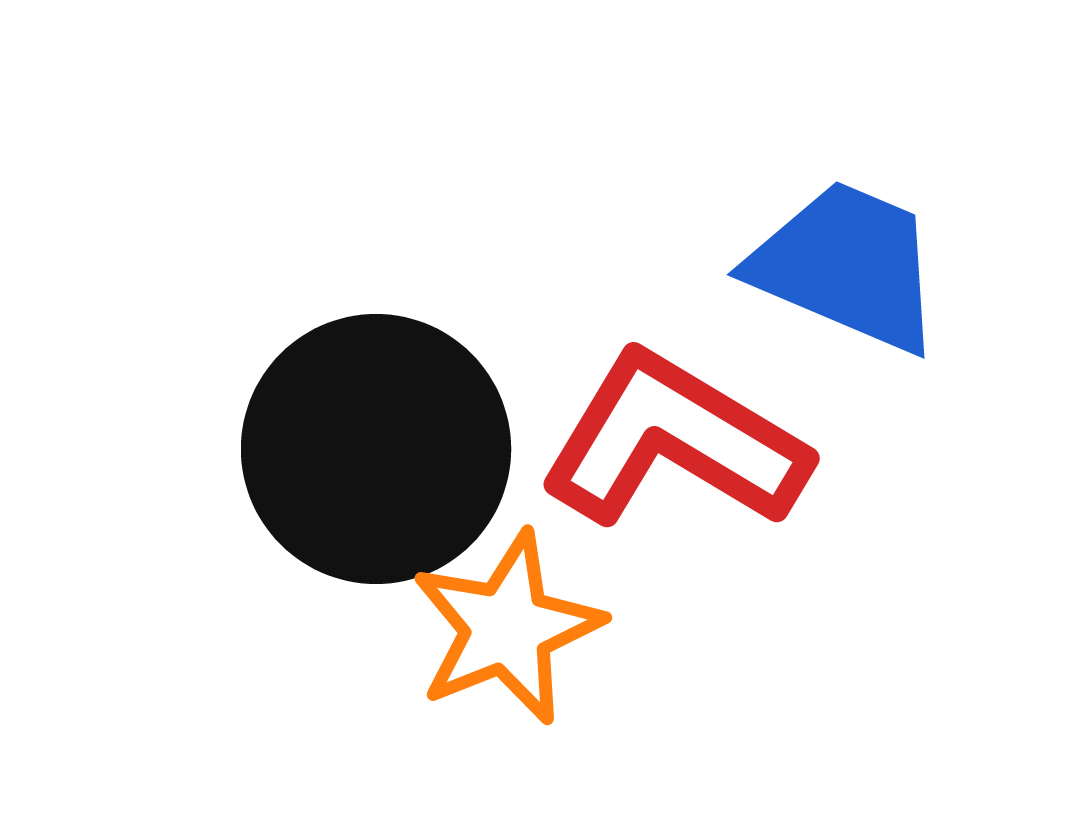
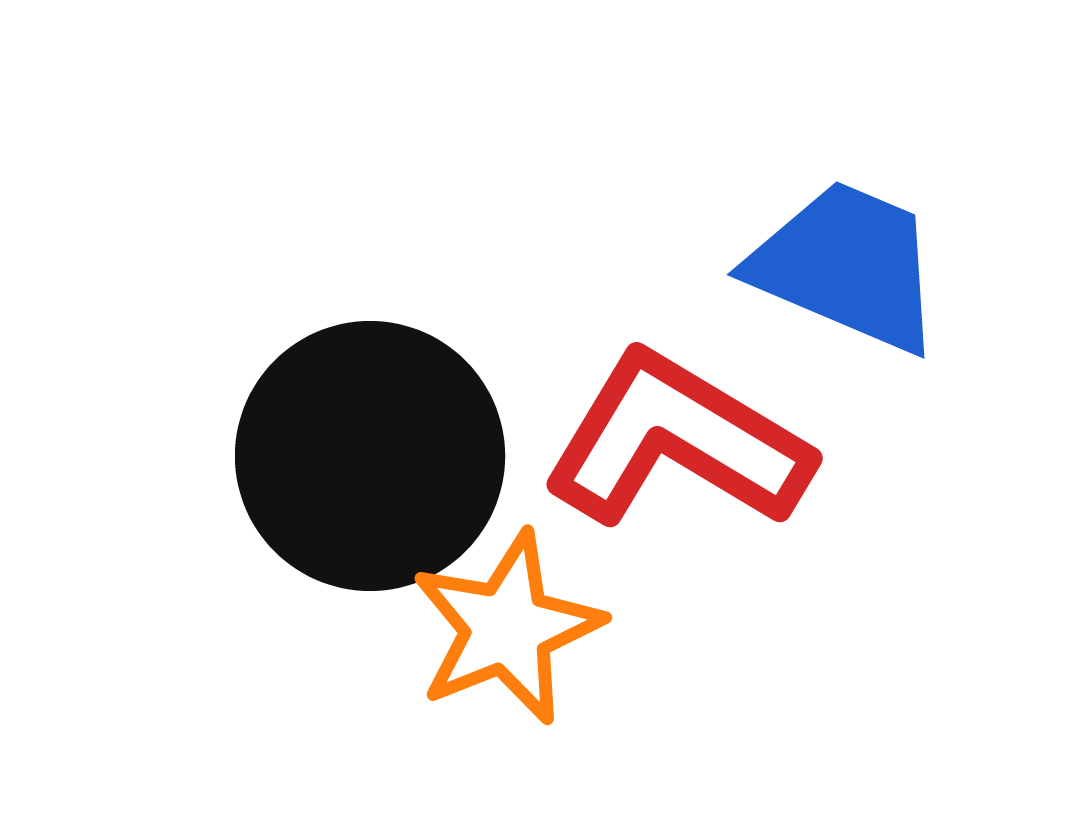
red L-shape: moved 3 px right
black circle: moved 6 px left, 7 px down
